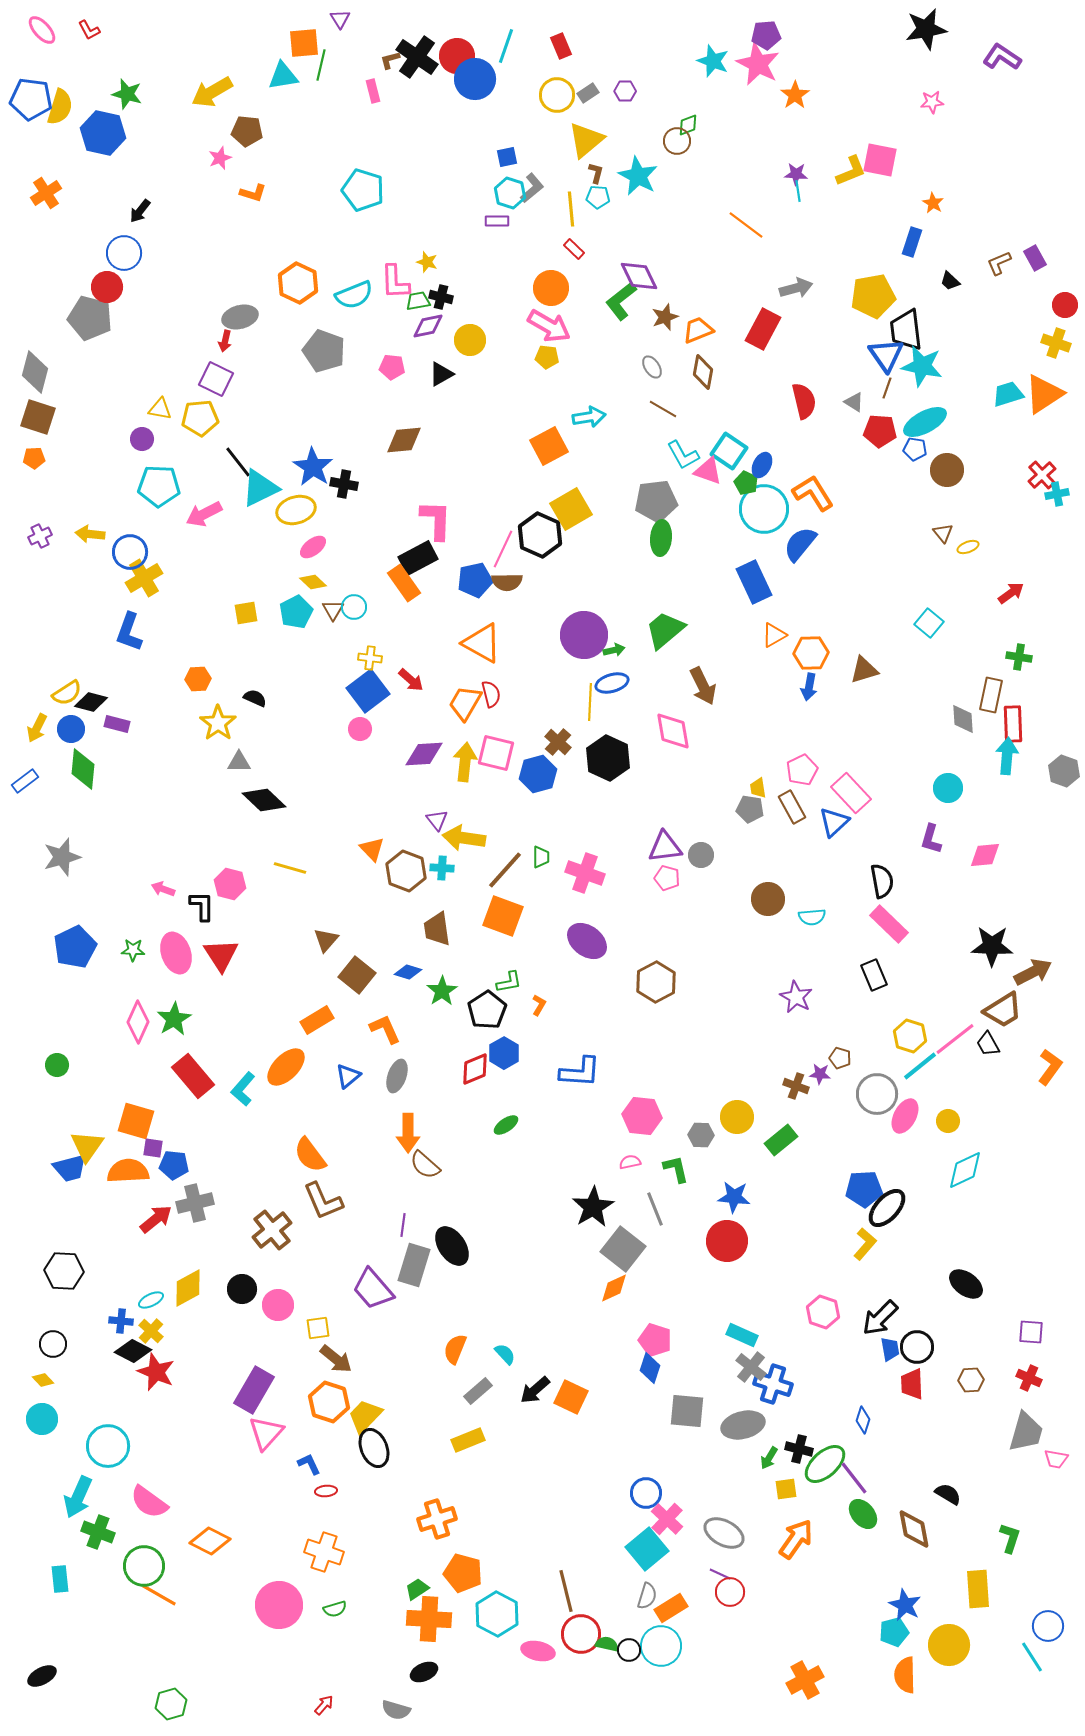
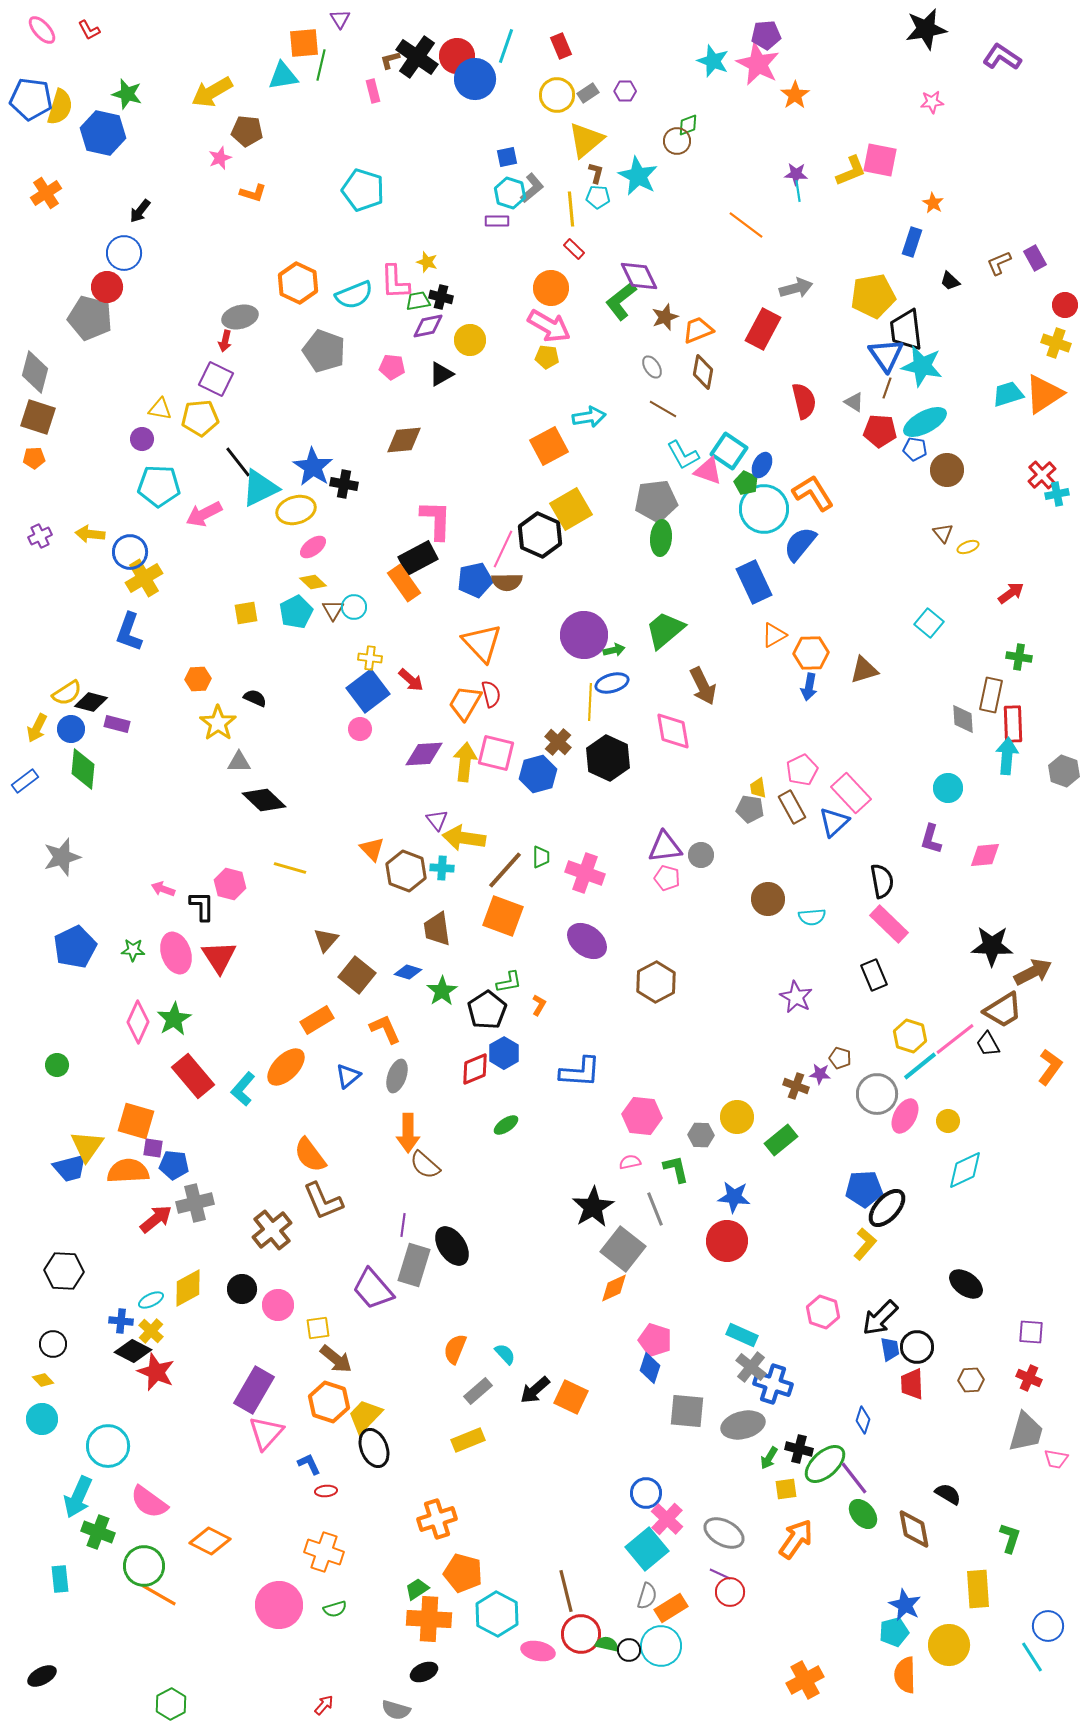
orange triangle at (482, 643): rotated 18 degrees clockwise
red triangle at (221, 955): moved 2 px left, 2 px down
green hexagon at (171, 1704): rotated 12 degrees counterclockwise
